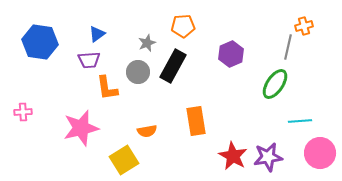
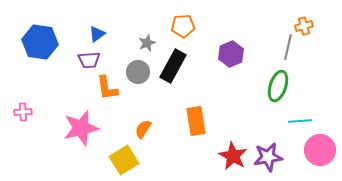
green ellipse: moved 3 px right, 2 px down; rotated 16 degrees counterclockwise
orange semicircle: moved 4 px left, 2 px up; rotated 132 degrees clockwise
pink circle: moved 3 px up
